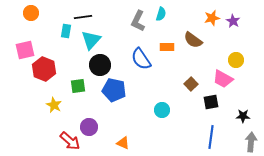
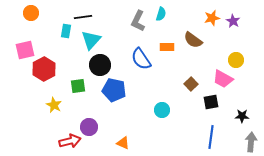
red hexagon: rotated 10 degrees clockwise
black star: moved 1 px left
red arrow: rotated 55 degrees counterclockwise
